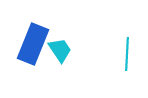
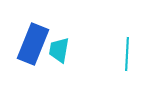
cyan trapezoid: moved 1 px left; rotated 136 degrees counterclockwise
